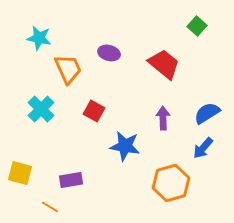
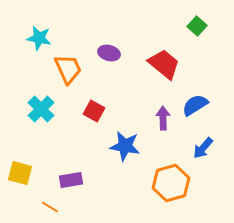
blue semicircle: moved 12 px left, 8 px up
